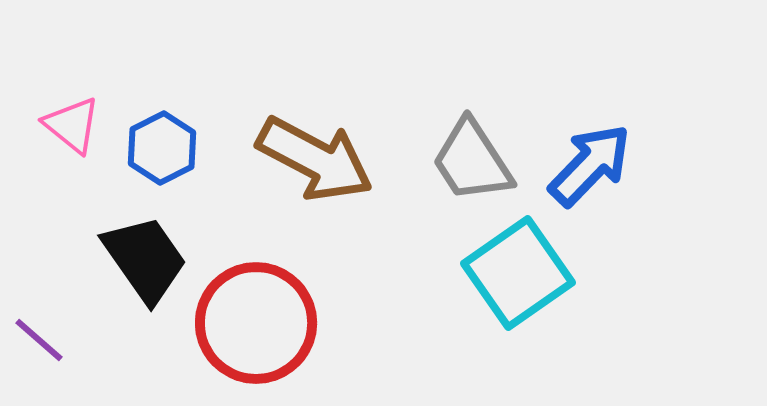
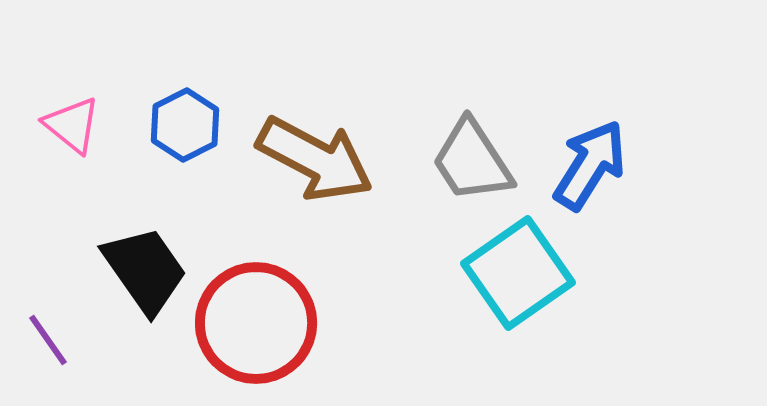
blue hexagon: moved 23 px right, 23 px up
blue arrow: rotated 12 degrees counterclockwise
black trapezoid: moved 11 px down
purple line: moved 9 px right; rotated 14 degrees clockwise
